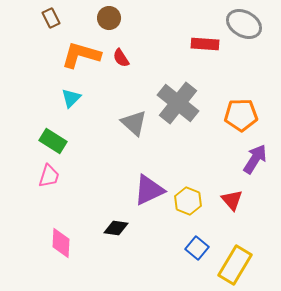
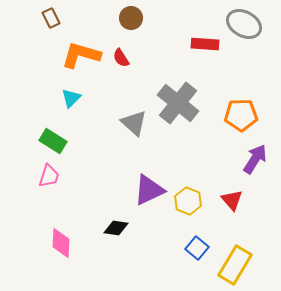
brown circle: moved 22 px right
